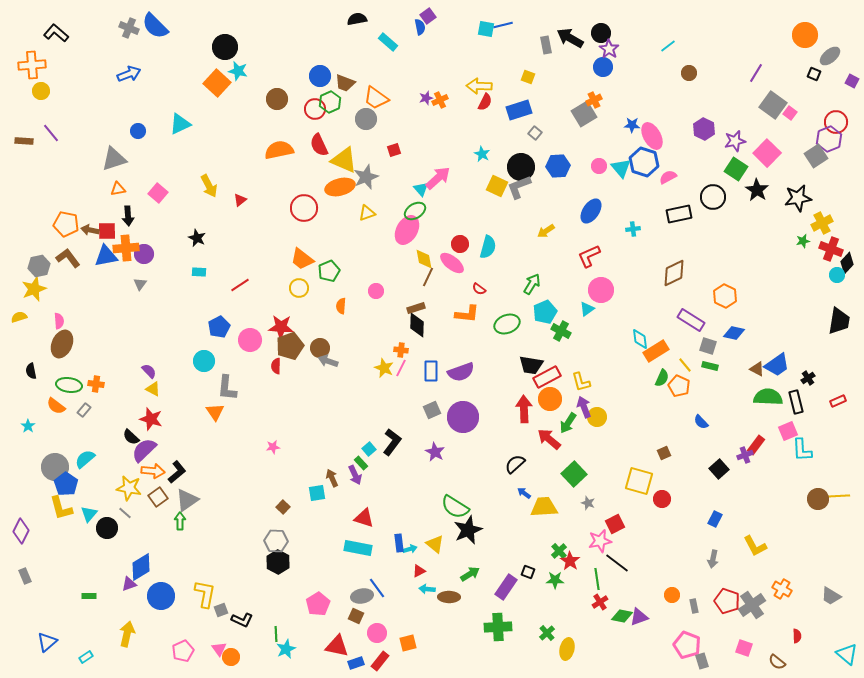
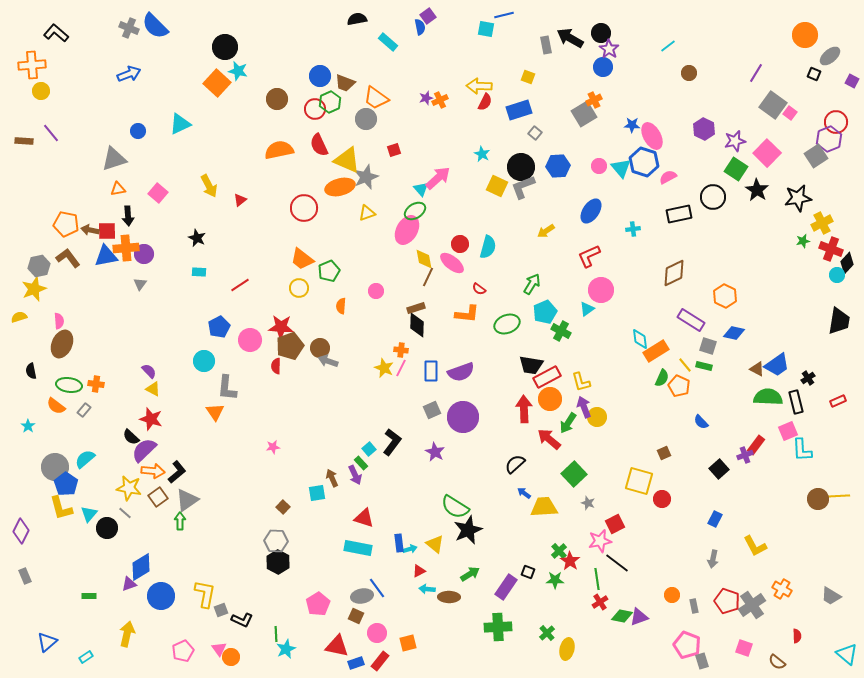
blue line at (503, 25): moved 1 px right, 10 px up
yellow triangle at (344, 160): moved 3 px right
gray L-shape at (519, 187): moved 4 px right
green rectangle at (710, 366): moved 6 px left
